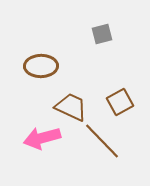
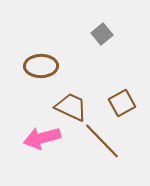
gray square: rotated 25 degrees counterclockwise
brown square: moved 2 px right, 1 px down
